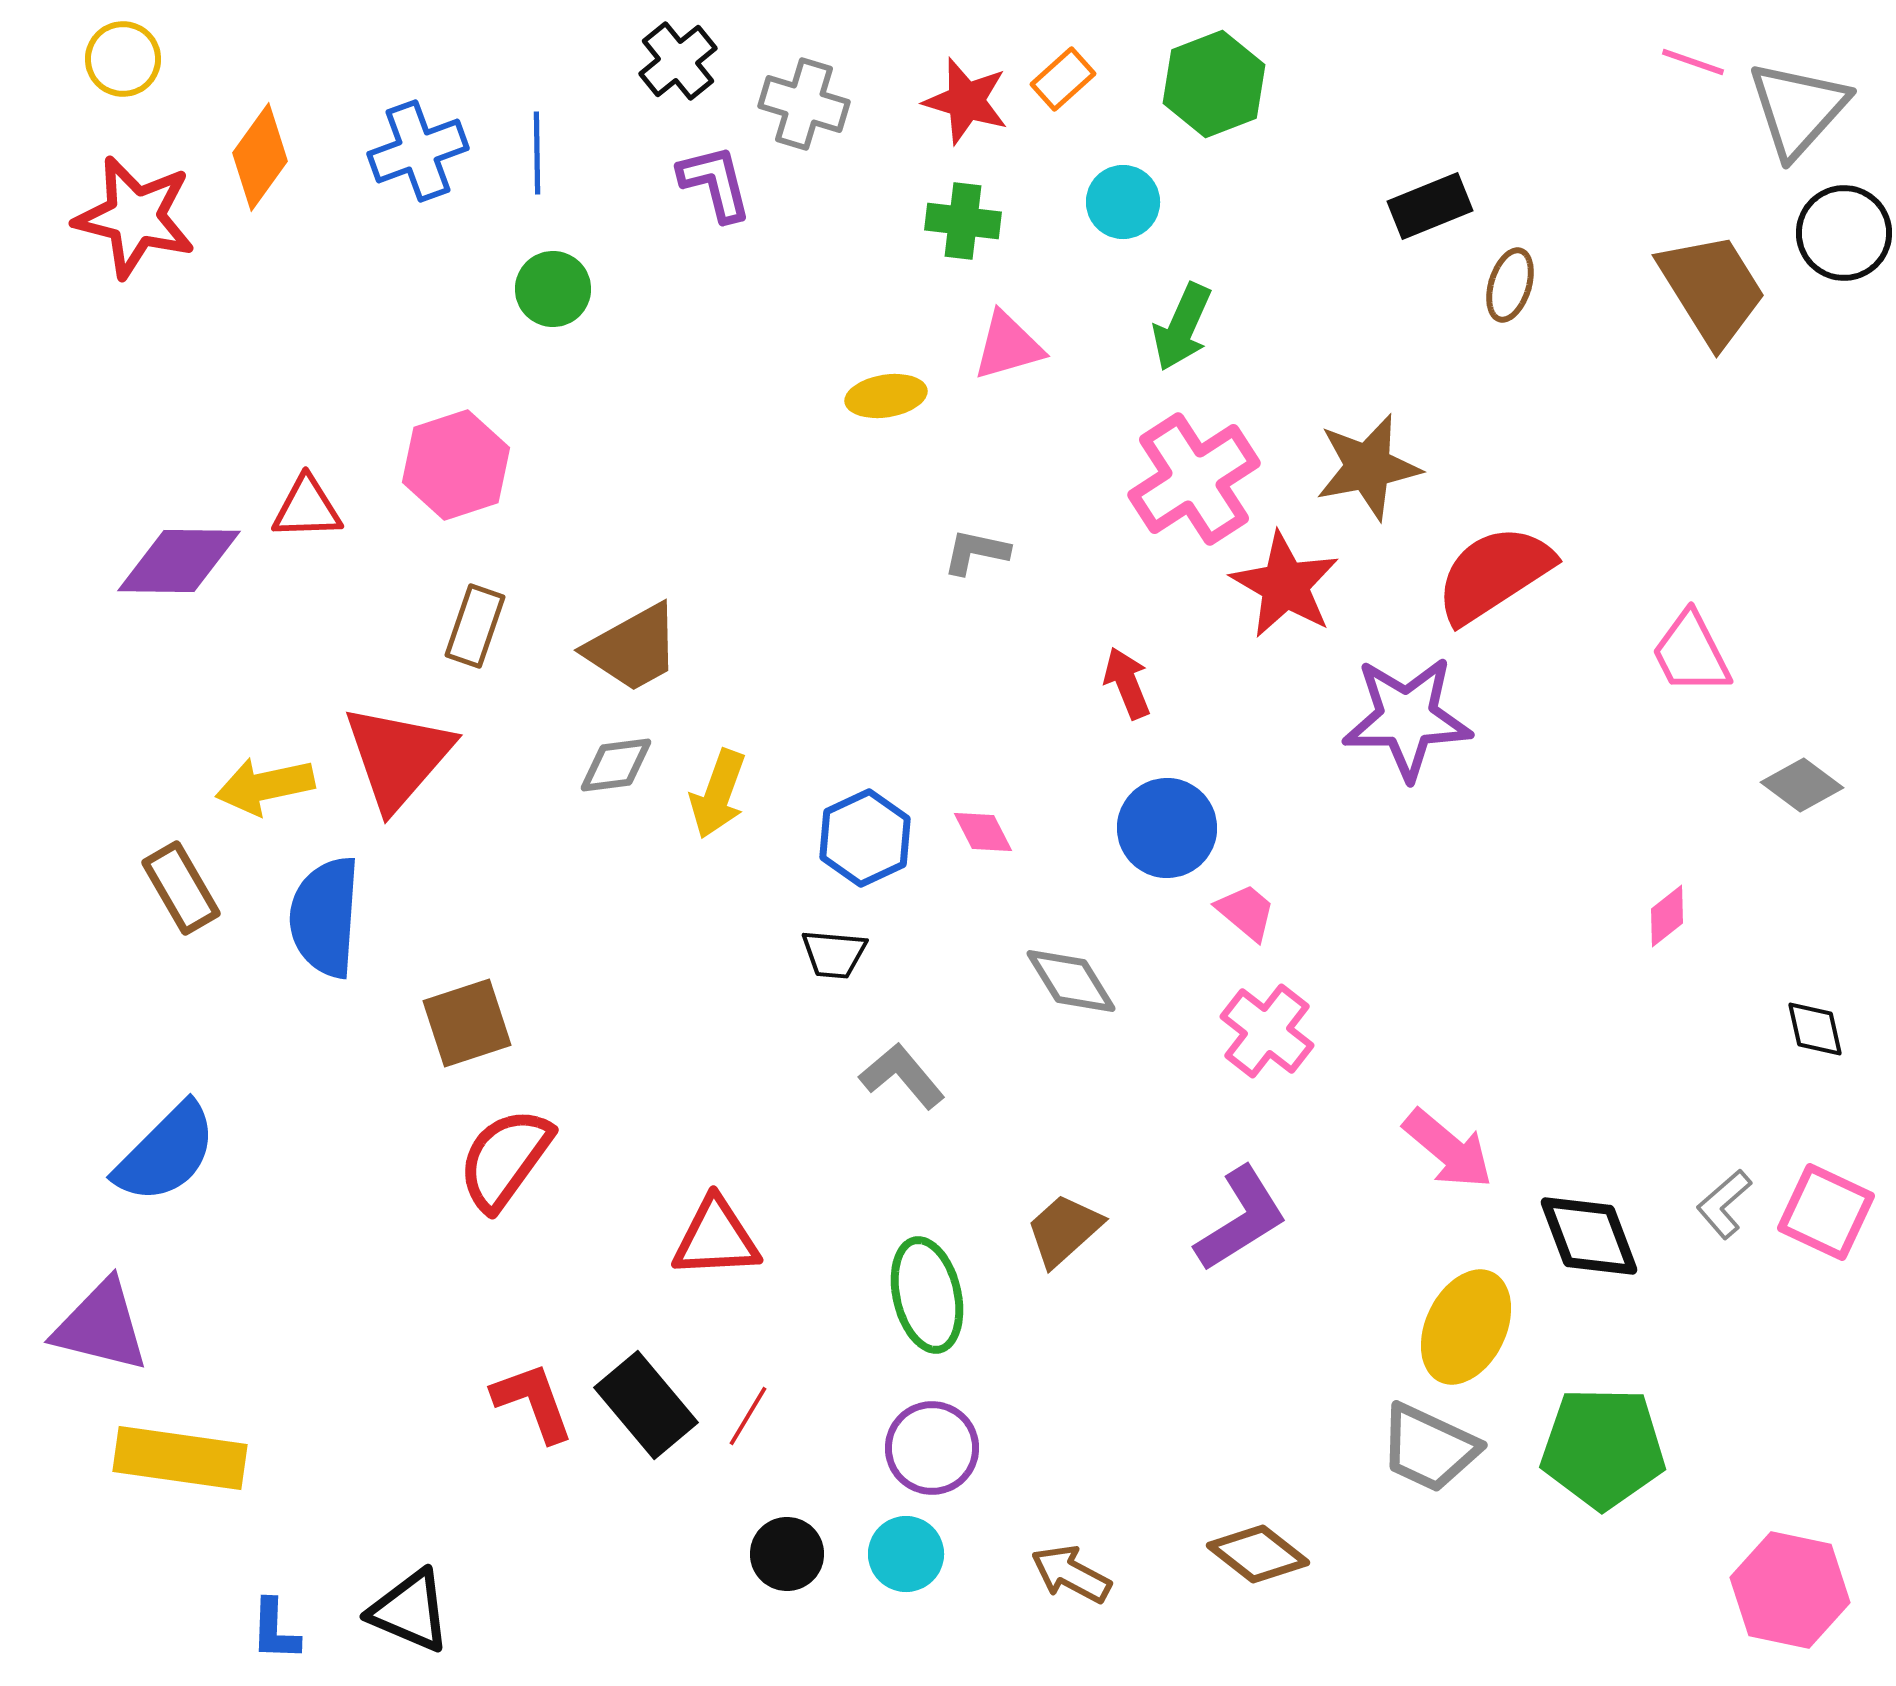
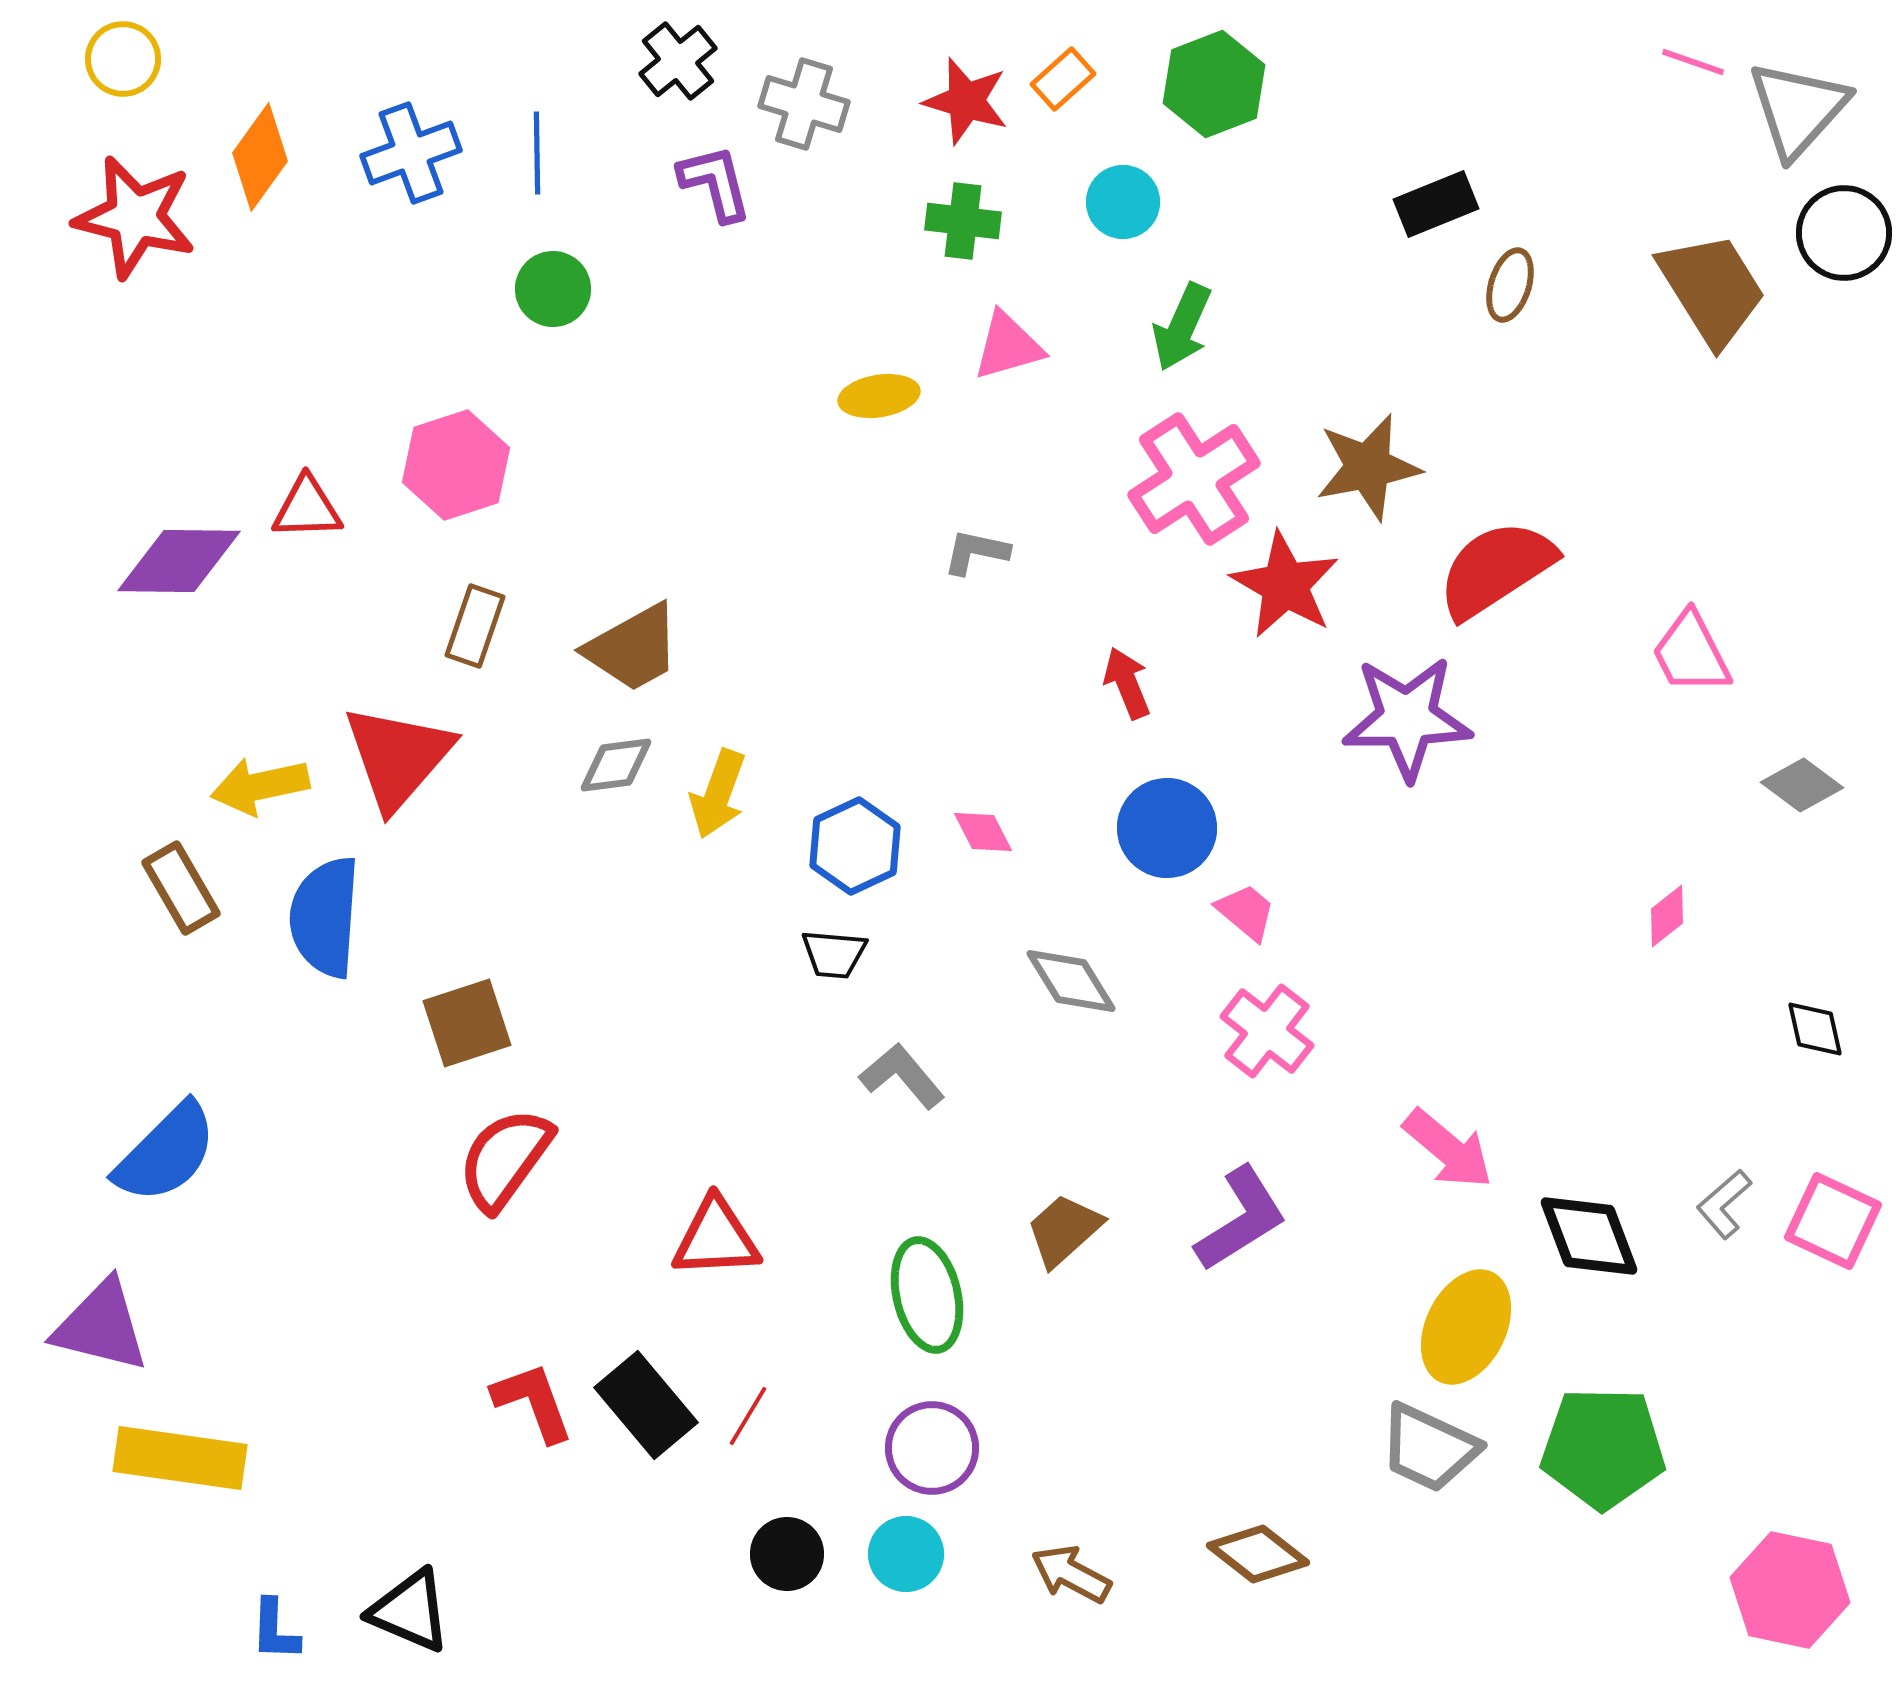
blue cross at (418, 151): moved 7 px left, 2 px down
black rectangle at (1430, 206): moved 6 px right, 2 px up
yellow ellipse at (886, 396): moved 7 px left
red semicircle at (1494, 574): moved 2 px right, 5 px up
yellow arrow at (265, 786): moved 5 px left
blue hexagon at (865, 838): moved 10 px left, 8 px down
pink square at (1826, 1212): moved 7 px right, 9 px down
